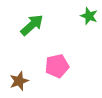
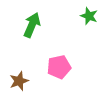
green arrow: rotated 25 degrees counterclockwise
pink pentagon: moved 2 px right, 1 px down
